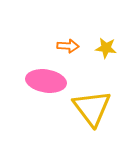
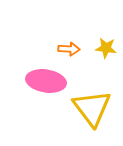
orange arrow: moved 1 px right, 3 px down
